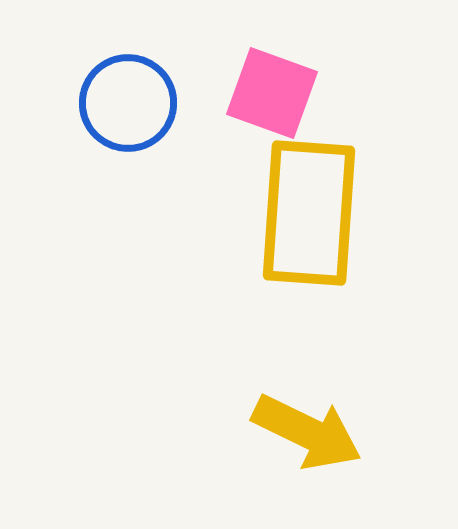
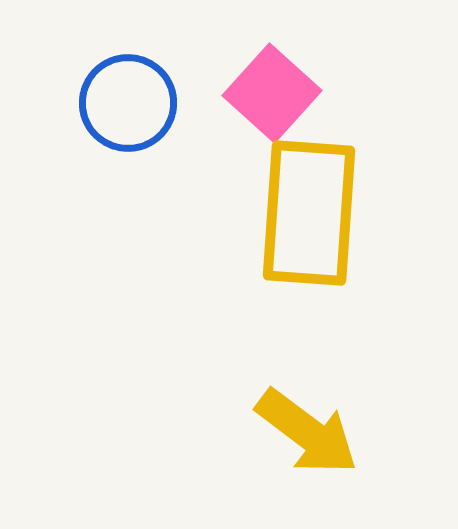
pink square: rotated 22 degrees clockwise
yellow arrow: rotated 11 degrees clockwise
